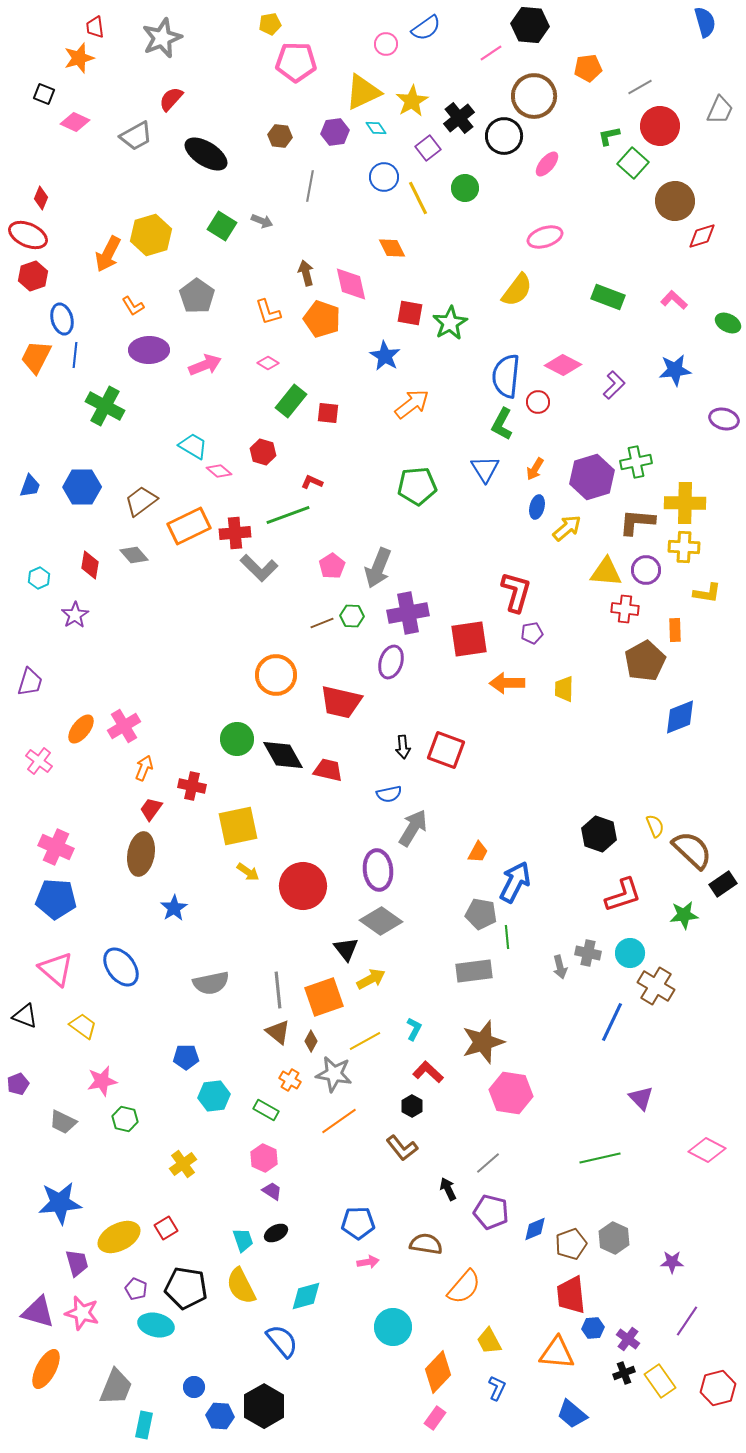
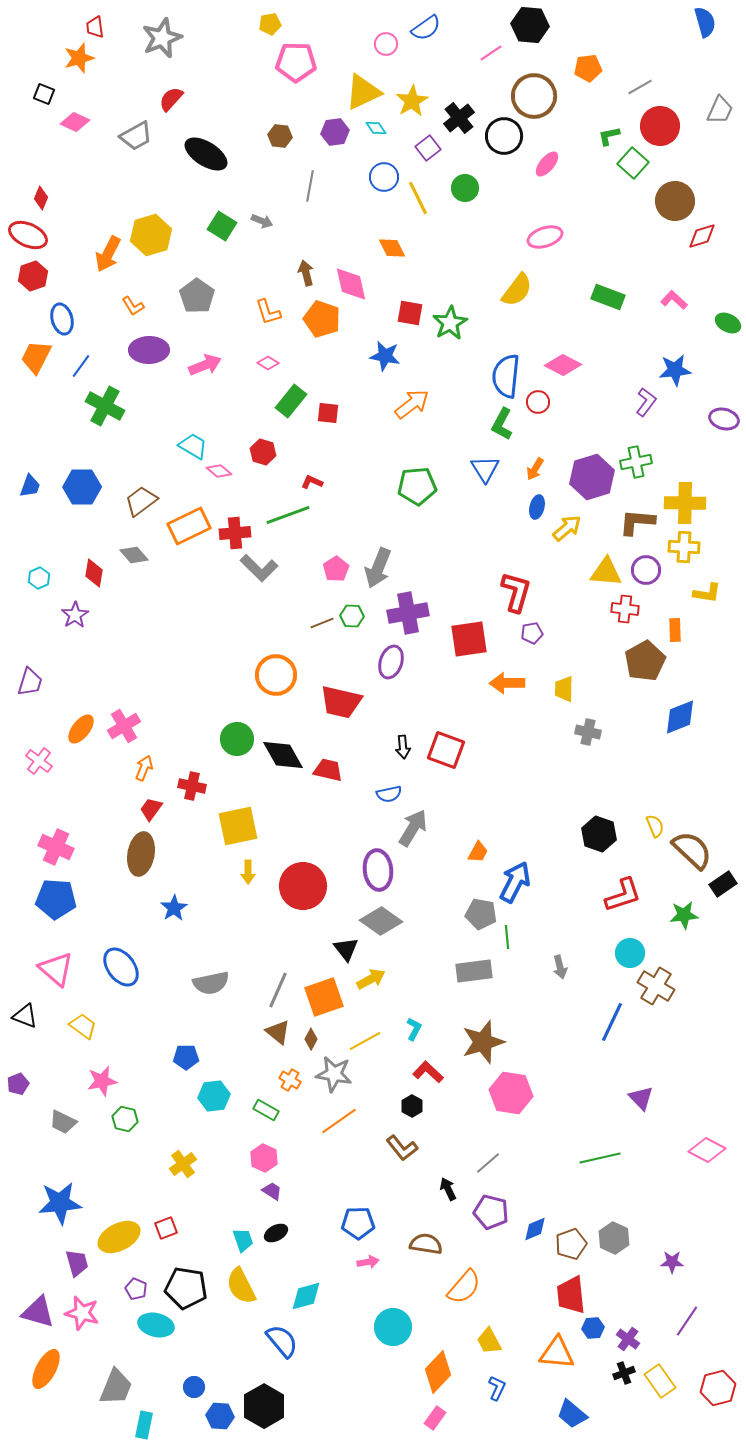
blue line at (75, 355): moved 6 px right, 11 px down; rotated 30 degrees clockwise
blue star at (385, 356): rotated 20 degrees counterclockwise
purple L-shape at (614, 385): moved 32 px right, 17 px down; rotated 8 degrees counterclockwise
red diamond at (90, 565): moved 4 px right, 8 px down
pink pentagon at (332, 566): moved 4 px right, 3 px down
yellow arrow at (248, 872): rotated 55 degrees clockwise
gray cross at (588, 953): moved 221 px up
gray line at (278, 990): rotated 30 degrees clockwise
brown diamond at (311, 1041): moved 2 px up
red square at (166, 1228): rotated 10 degrees clockwise
